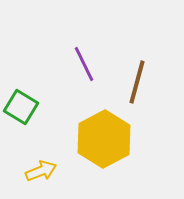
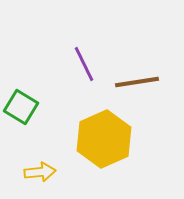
brown line: rotated 66 degrees clockwise
yellow hexagon: rotated 4 degrees clockwise
yellow arrow: moved 1 px left, 1 px down; rotated 16 degrees clockwise
